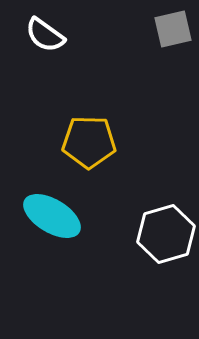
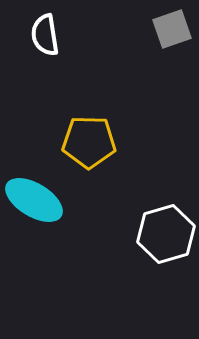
gray square: moved 1 px left; rotated 6 degrees counterclockwise
white semicircle: rotated 45 degrees clockwise
cyan ellipse: moved 18 px left, 16 px up
